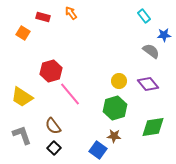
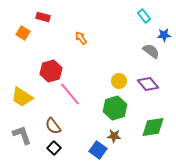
orange arrow: moved 10 px right, 25 px down
